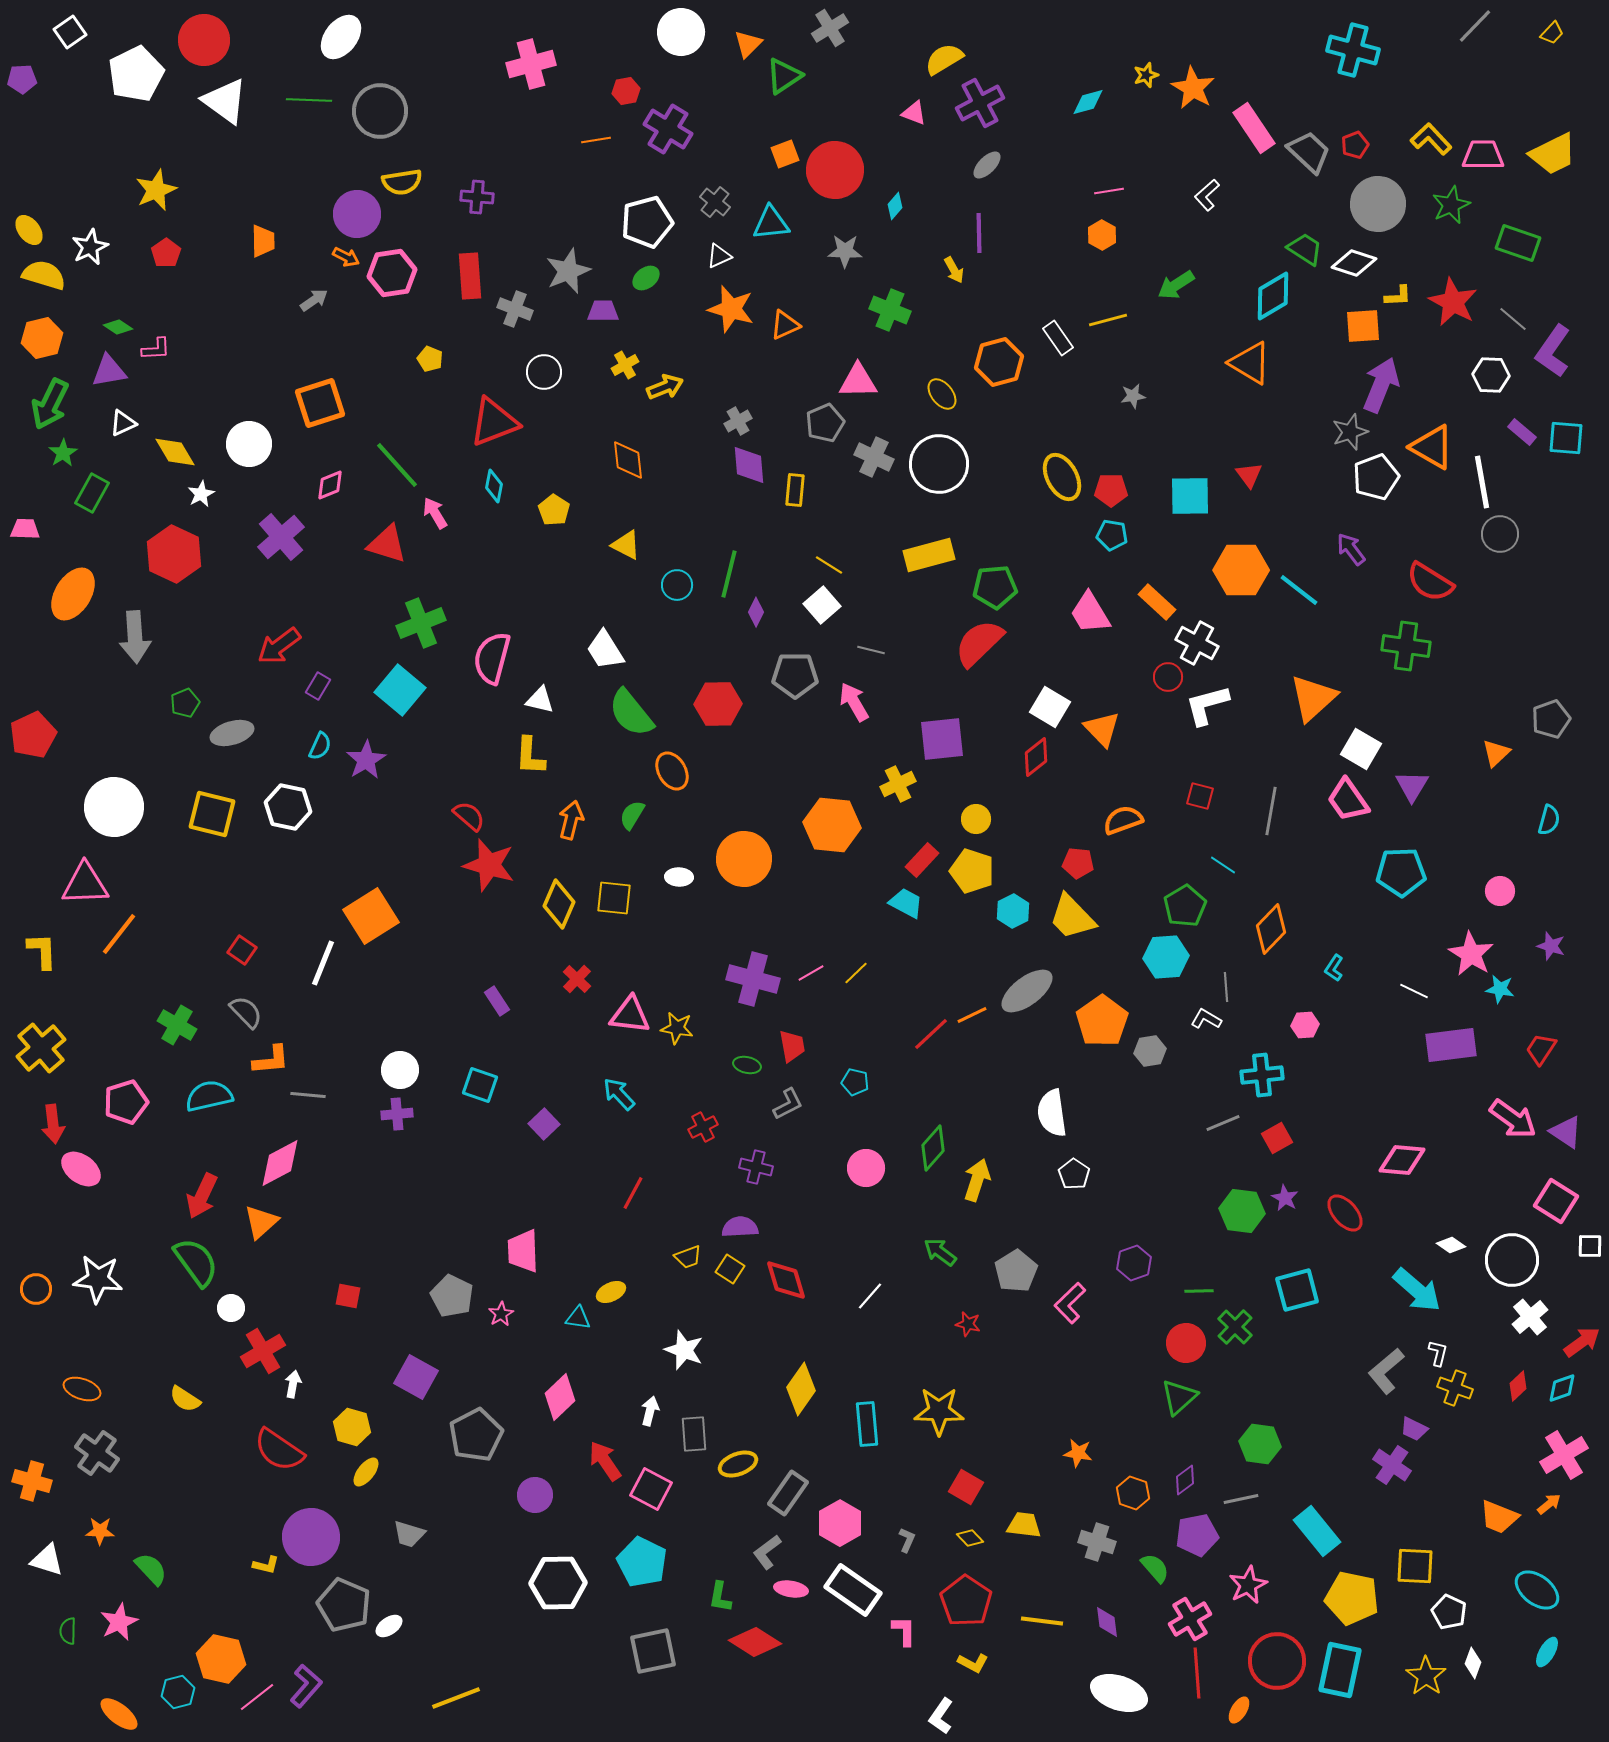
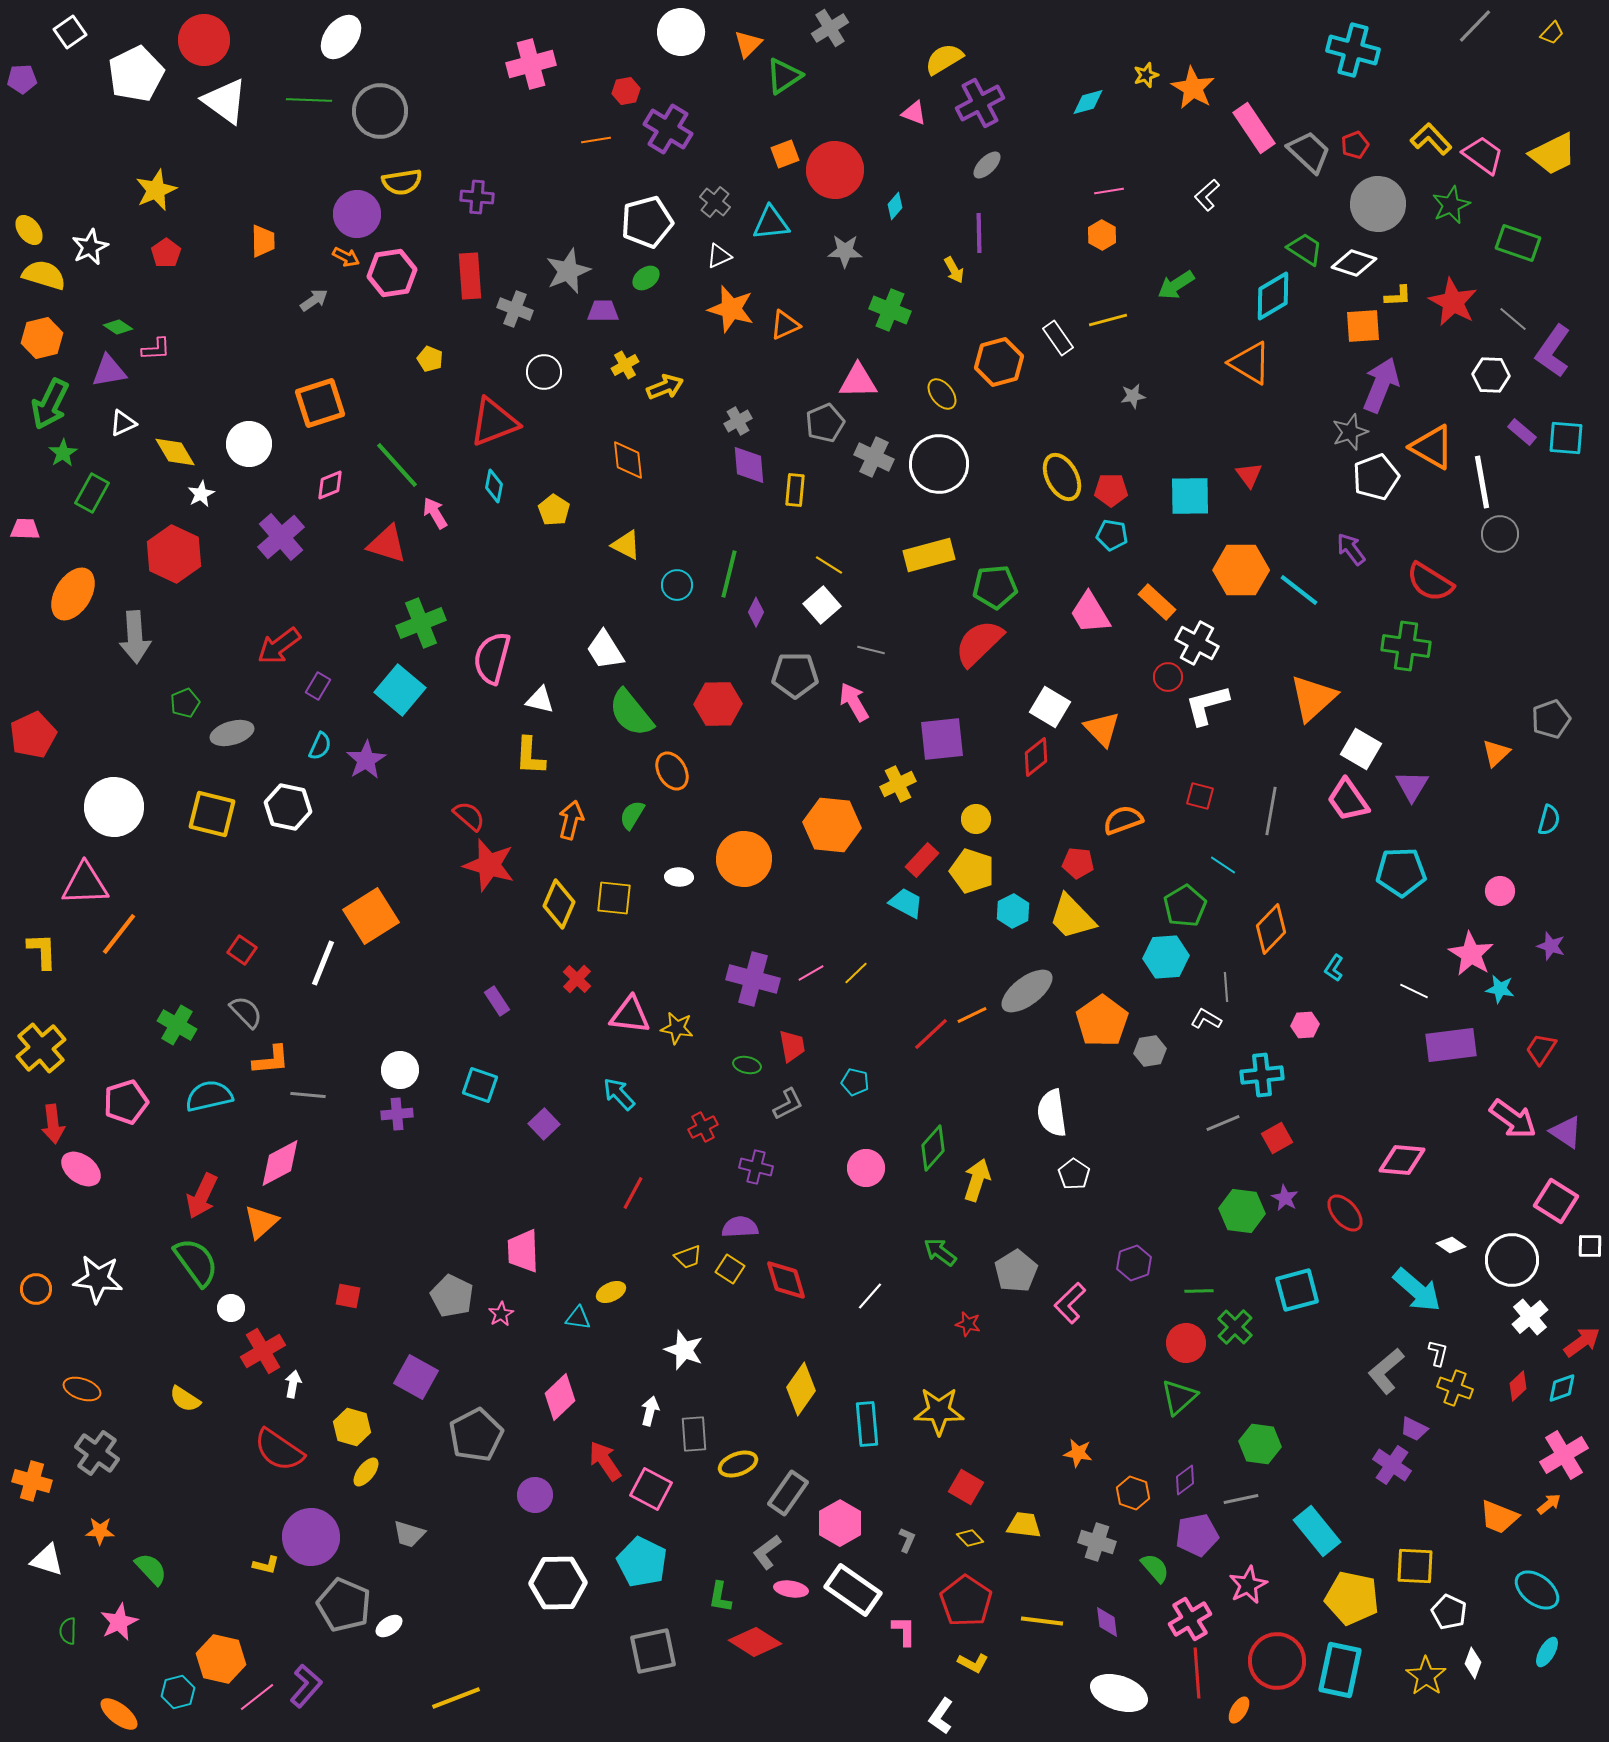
pink trapezoid at (1483, 155): rotated 36 degrees clockwise
